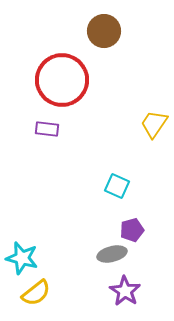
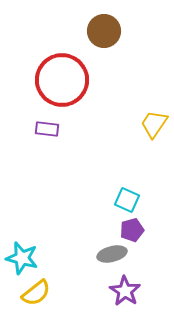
cyan square: moved 10 px right, 14 px down
